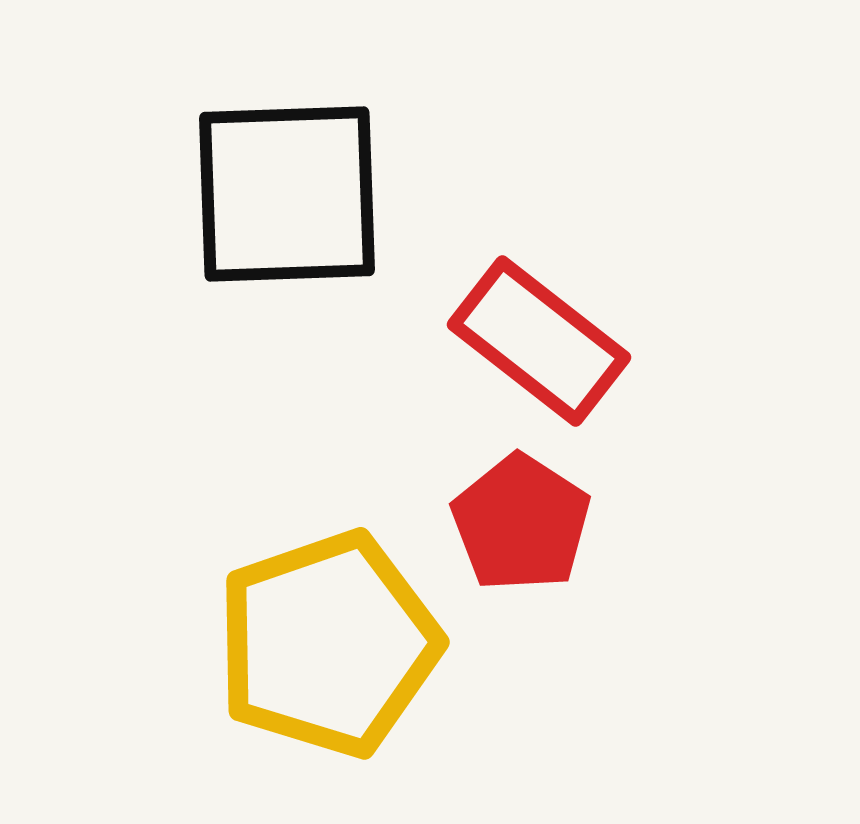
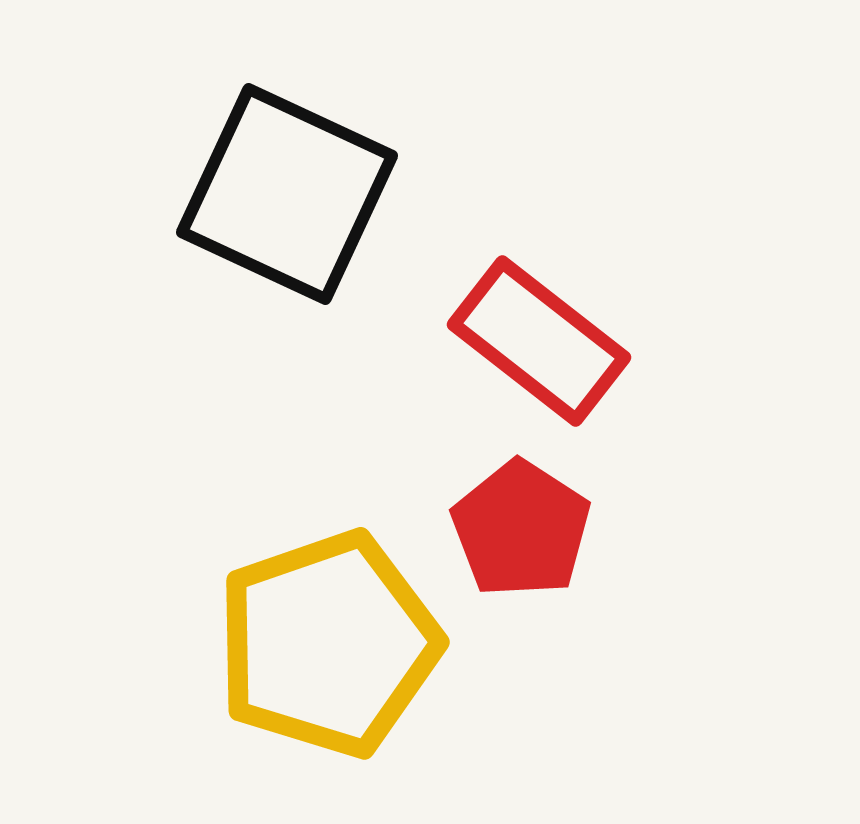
black square: rotated 27 degrees clockwise
red pentagon: moved 6 px down
